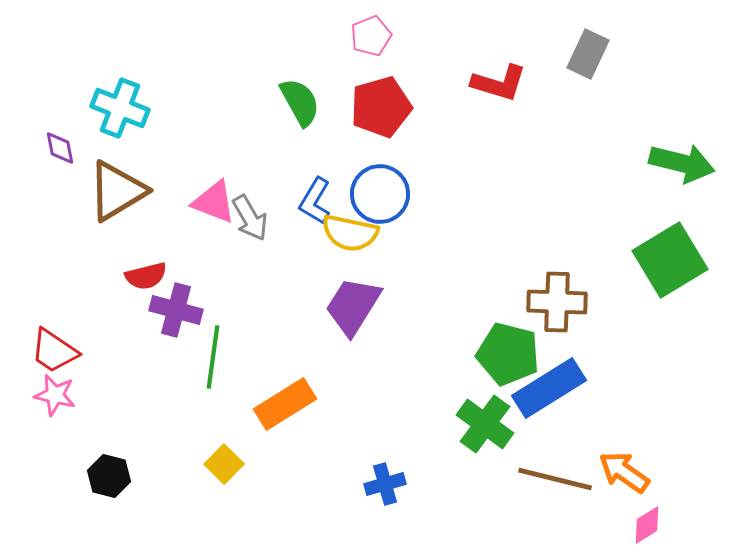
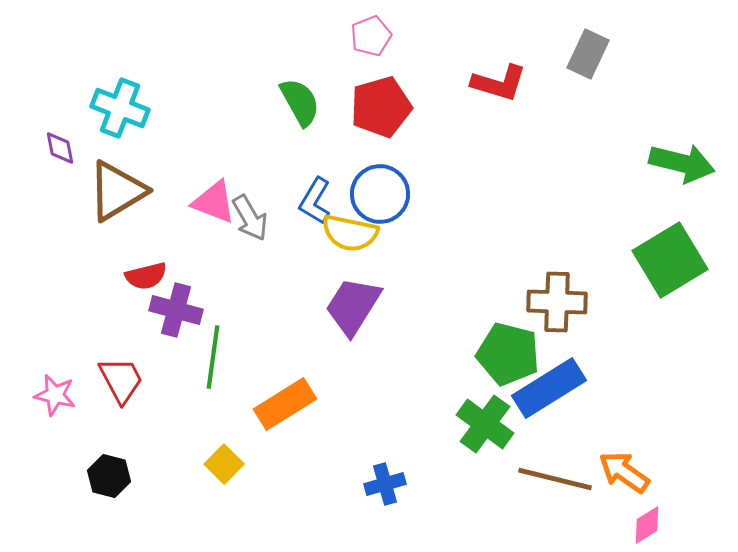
red trapezoid: moved 67 px right, 29 px down; rotated 152 degrees counterclockwise
